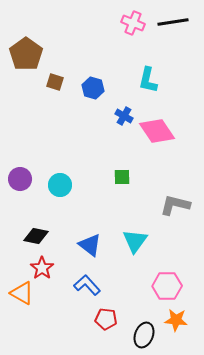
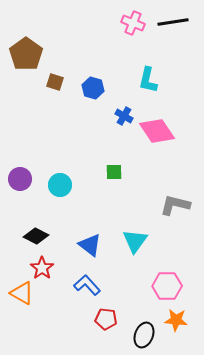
green square: moved 8 px left, 5 px up
black diamond: rotated 15 degrees clockwise
